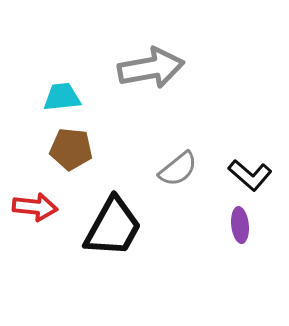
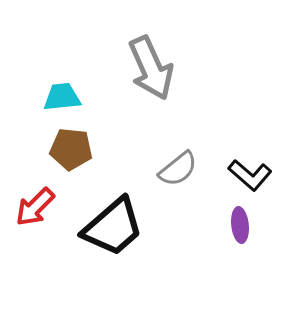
gray arrow: rotated 76 degrees clockwise
red arrow: rotated 129 degrees clockwise
black trapezoid: rotated 20 degrees clockwise
